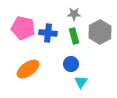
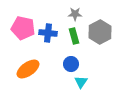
gray star: moved 1 px right
